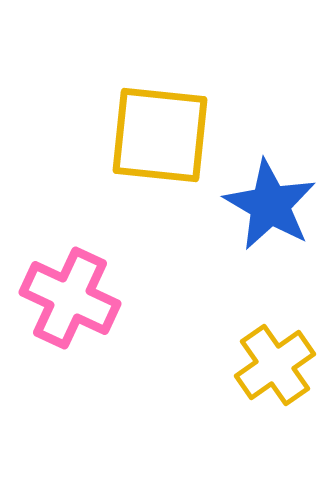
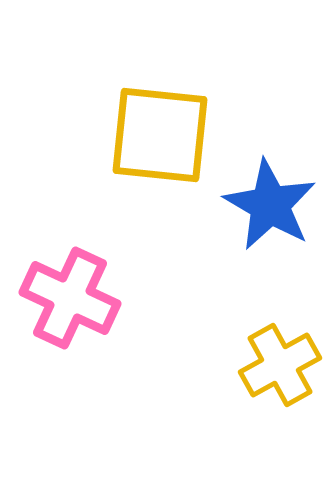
yellow cross: moved 5 px right; rotated 6 degrees clockwise
